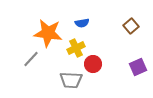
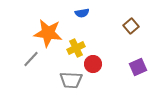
blue semicircle: moved 10 px up
